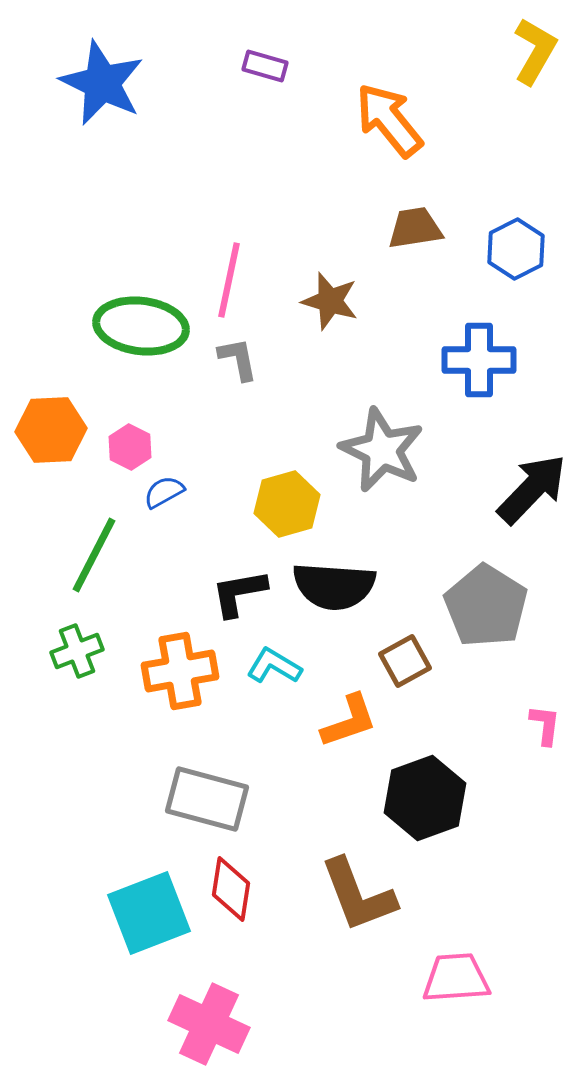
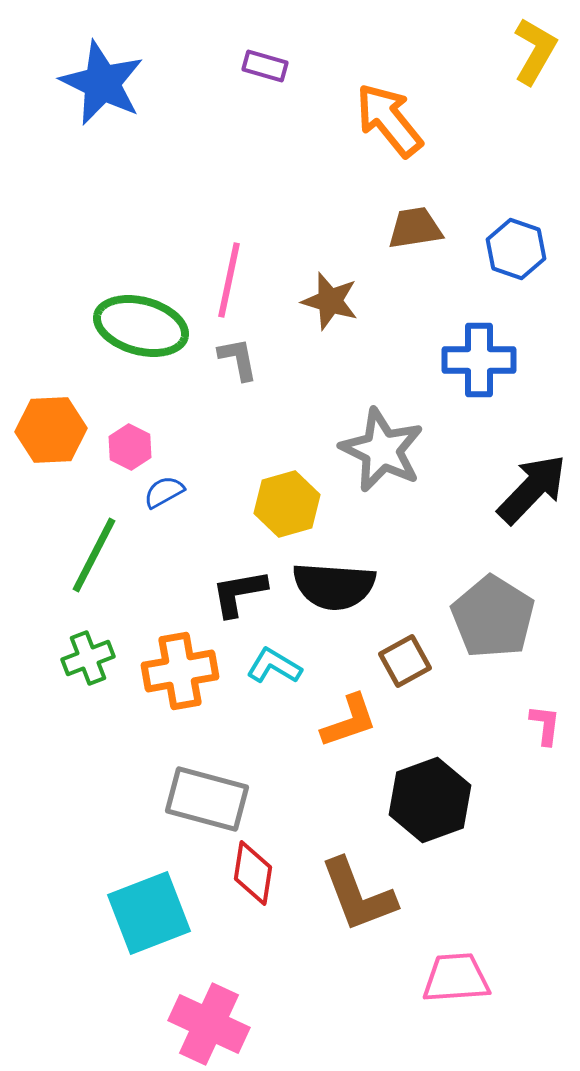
blue hexagon: rotated 14 degrees counterclockwise
green ellipse: rotated 8 degrees clockwise
gray pentagon: moved 7 px right, 11 px down
green cross: moved 11 px right, 7 px down
black hexagon: moved 5 px right, 2 px down
red diamond: moved 22 px right, 16 px up
